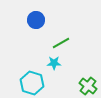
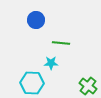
green line: rotated 36 degrees clockwise
cyan star: moved 3 px left
cyan hexagon: rotated 15 degrees counterclockwise
